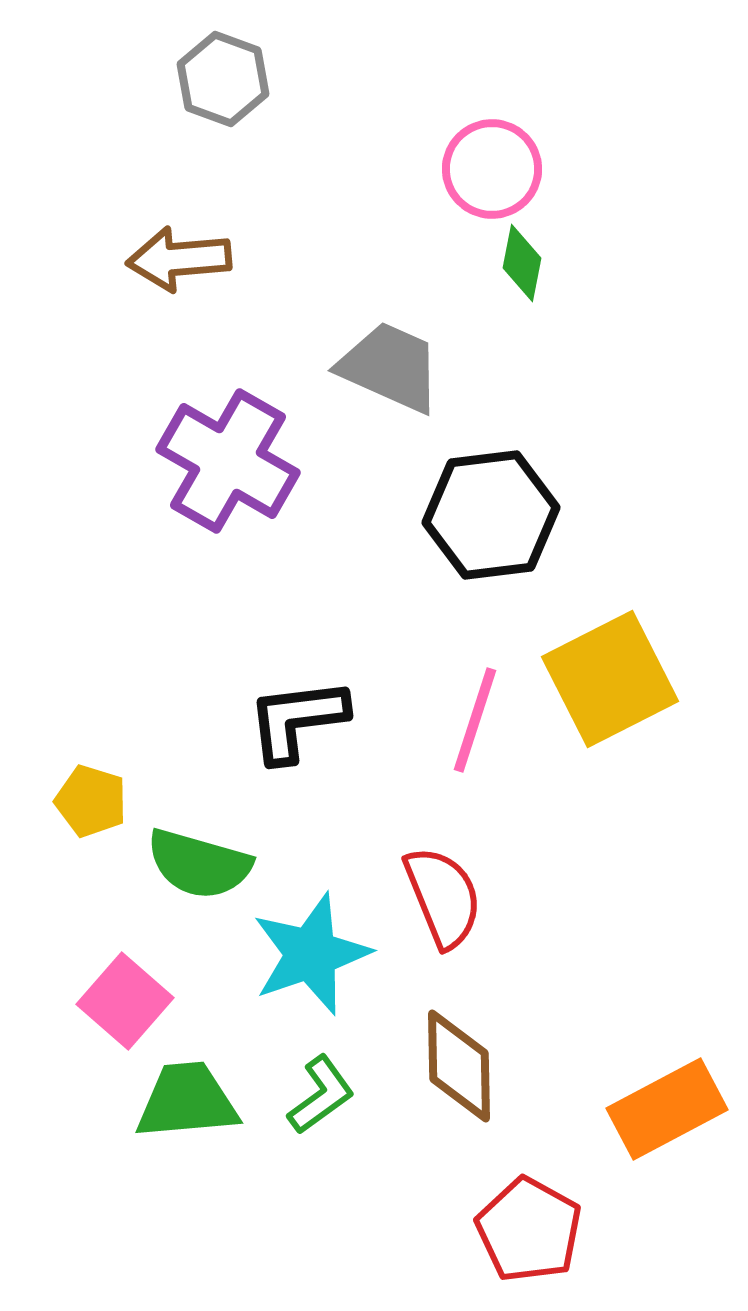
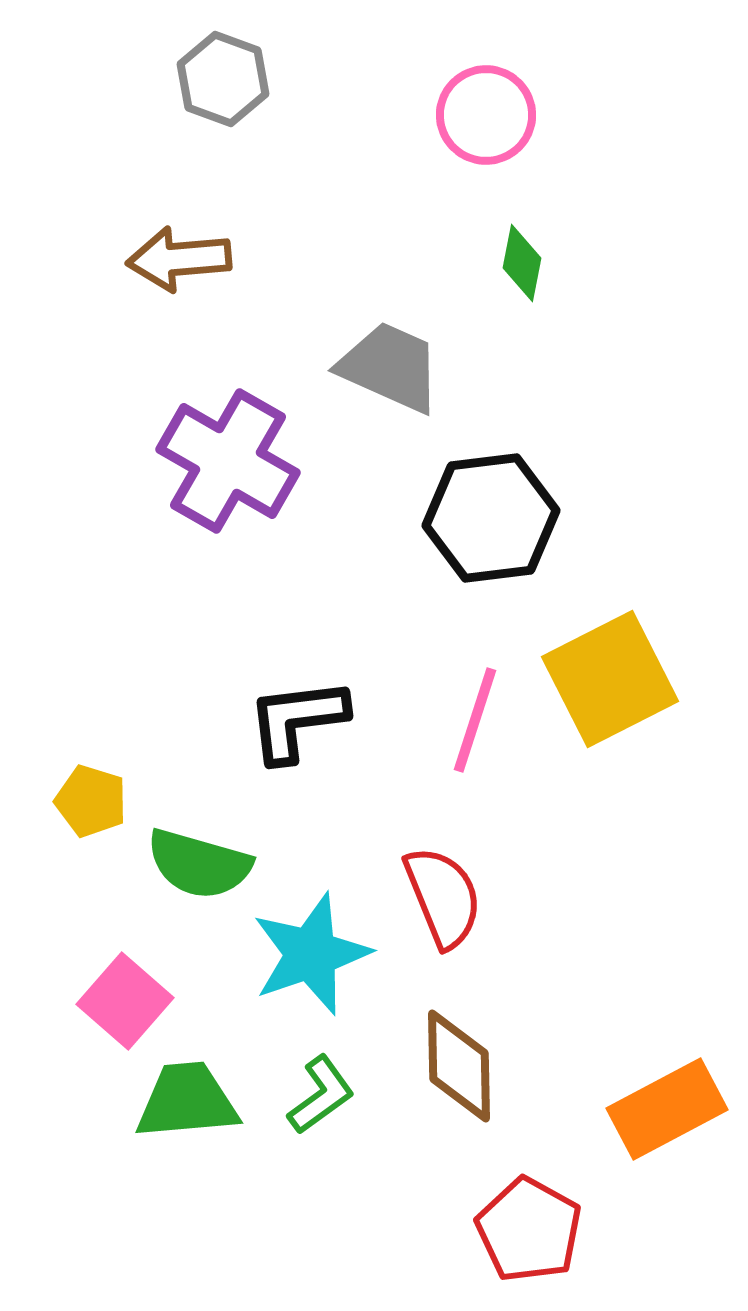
pink circle: moved 6 px left, 54 px up
black hexagon: moved 3 px down
